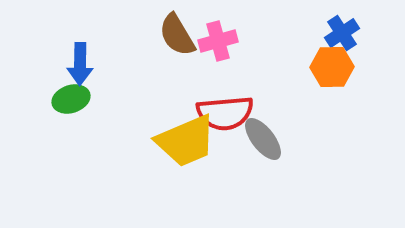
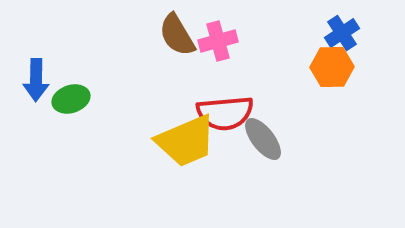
blue arrow: moved 44 px left, 16 px down
